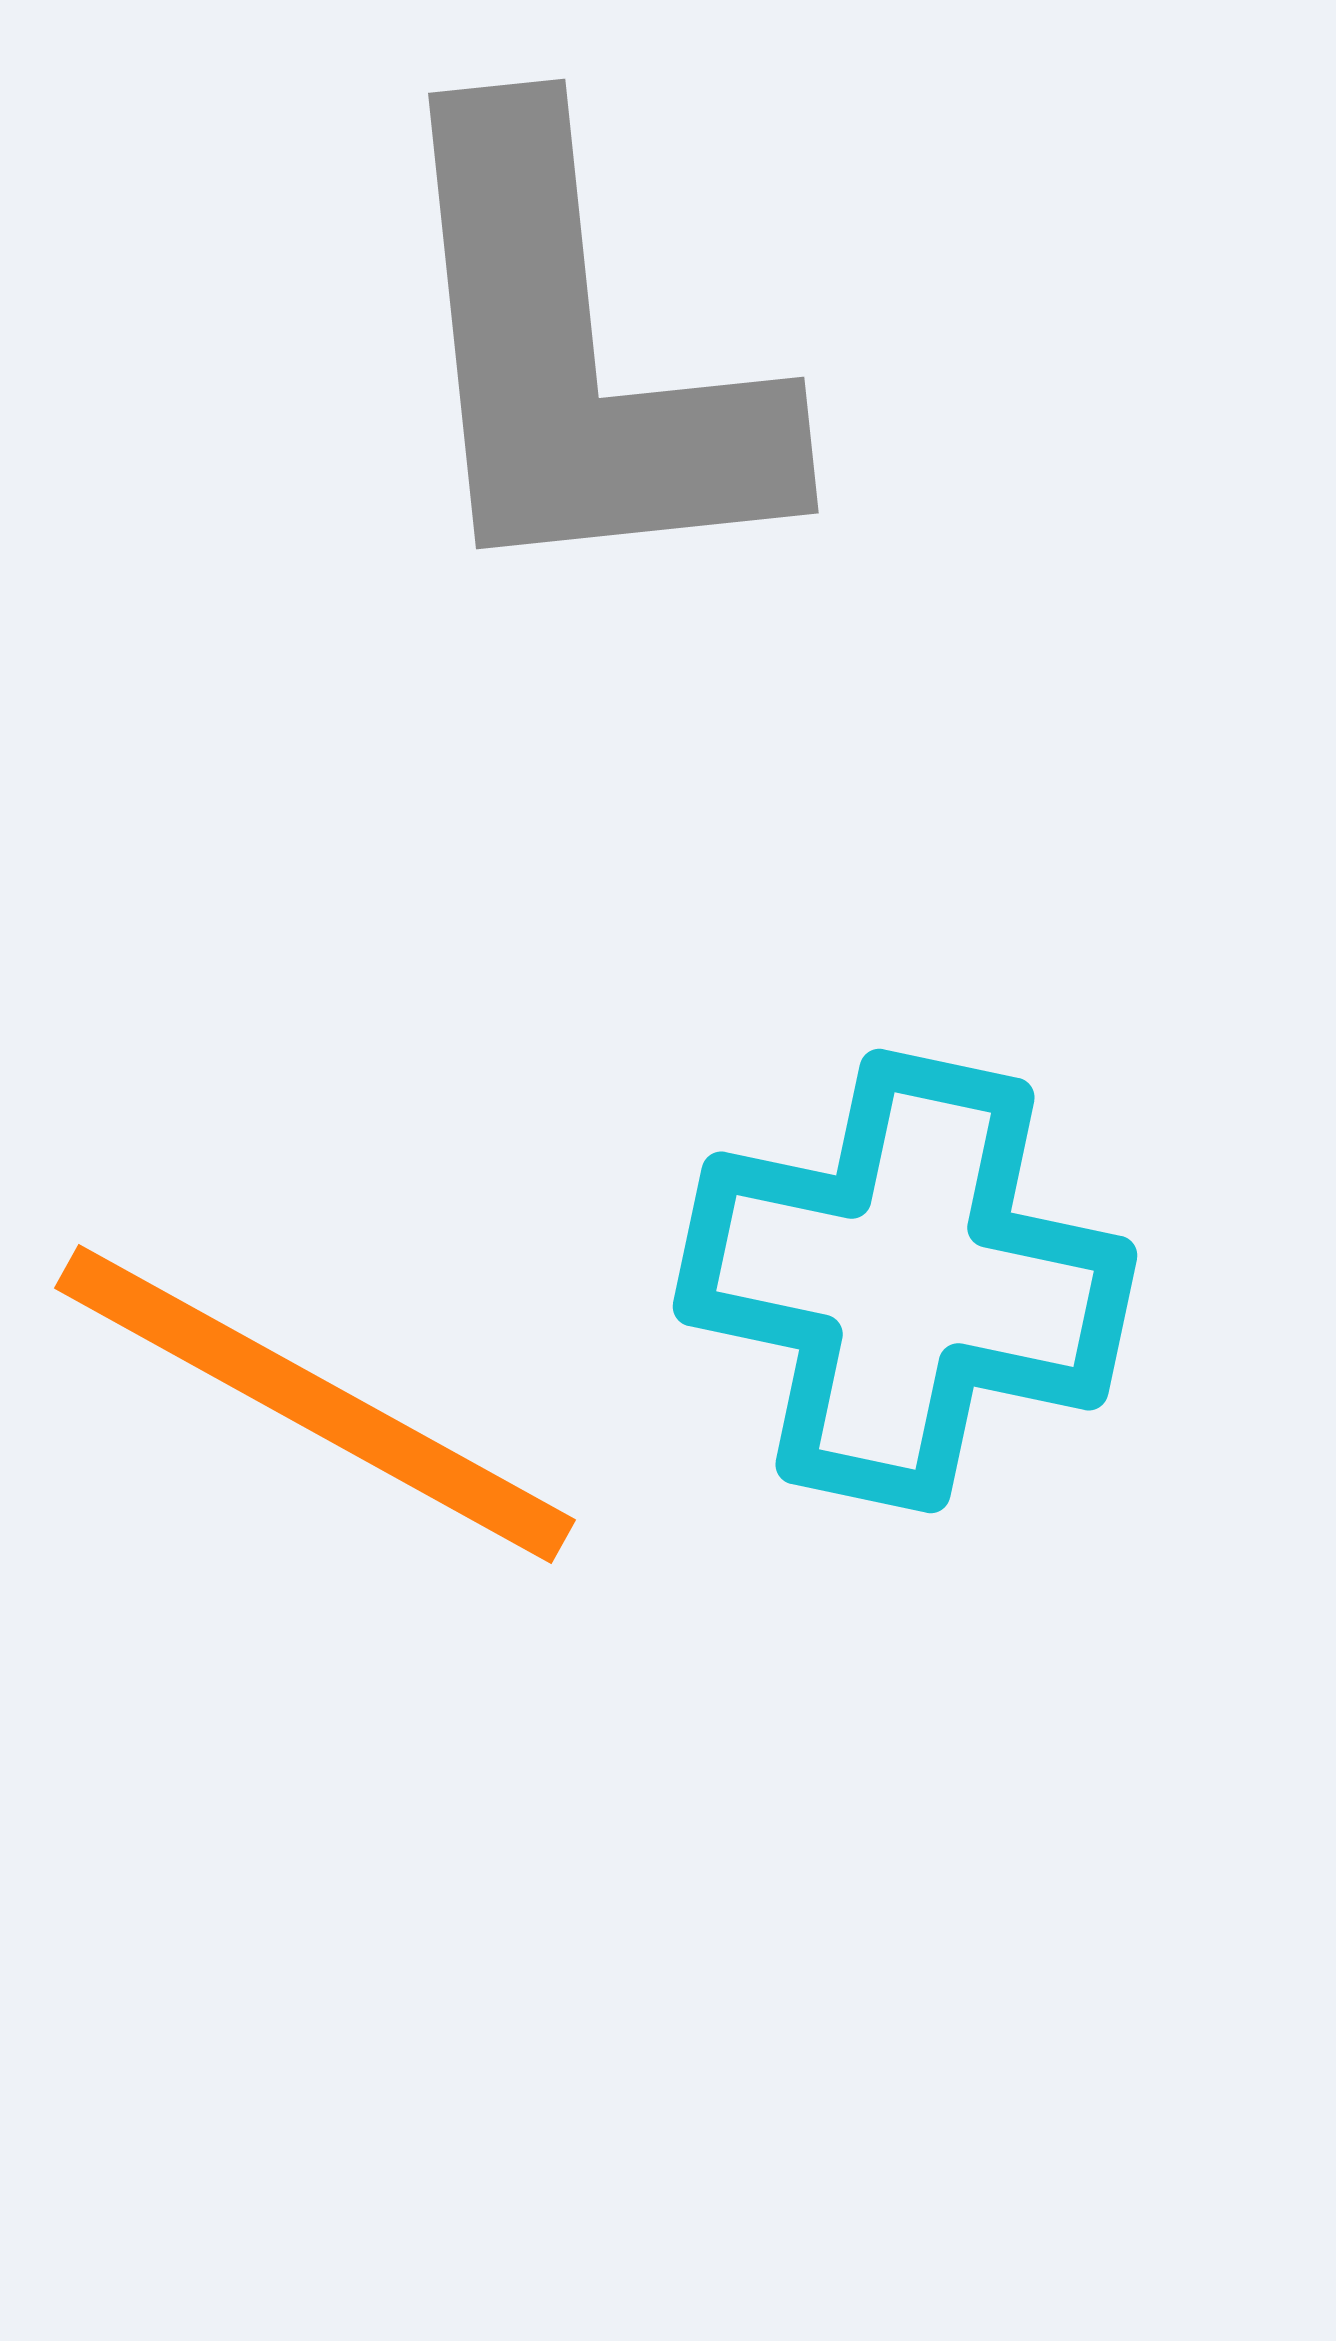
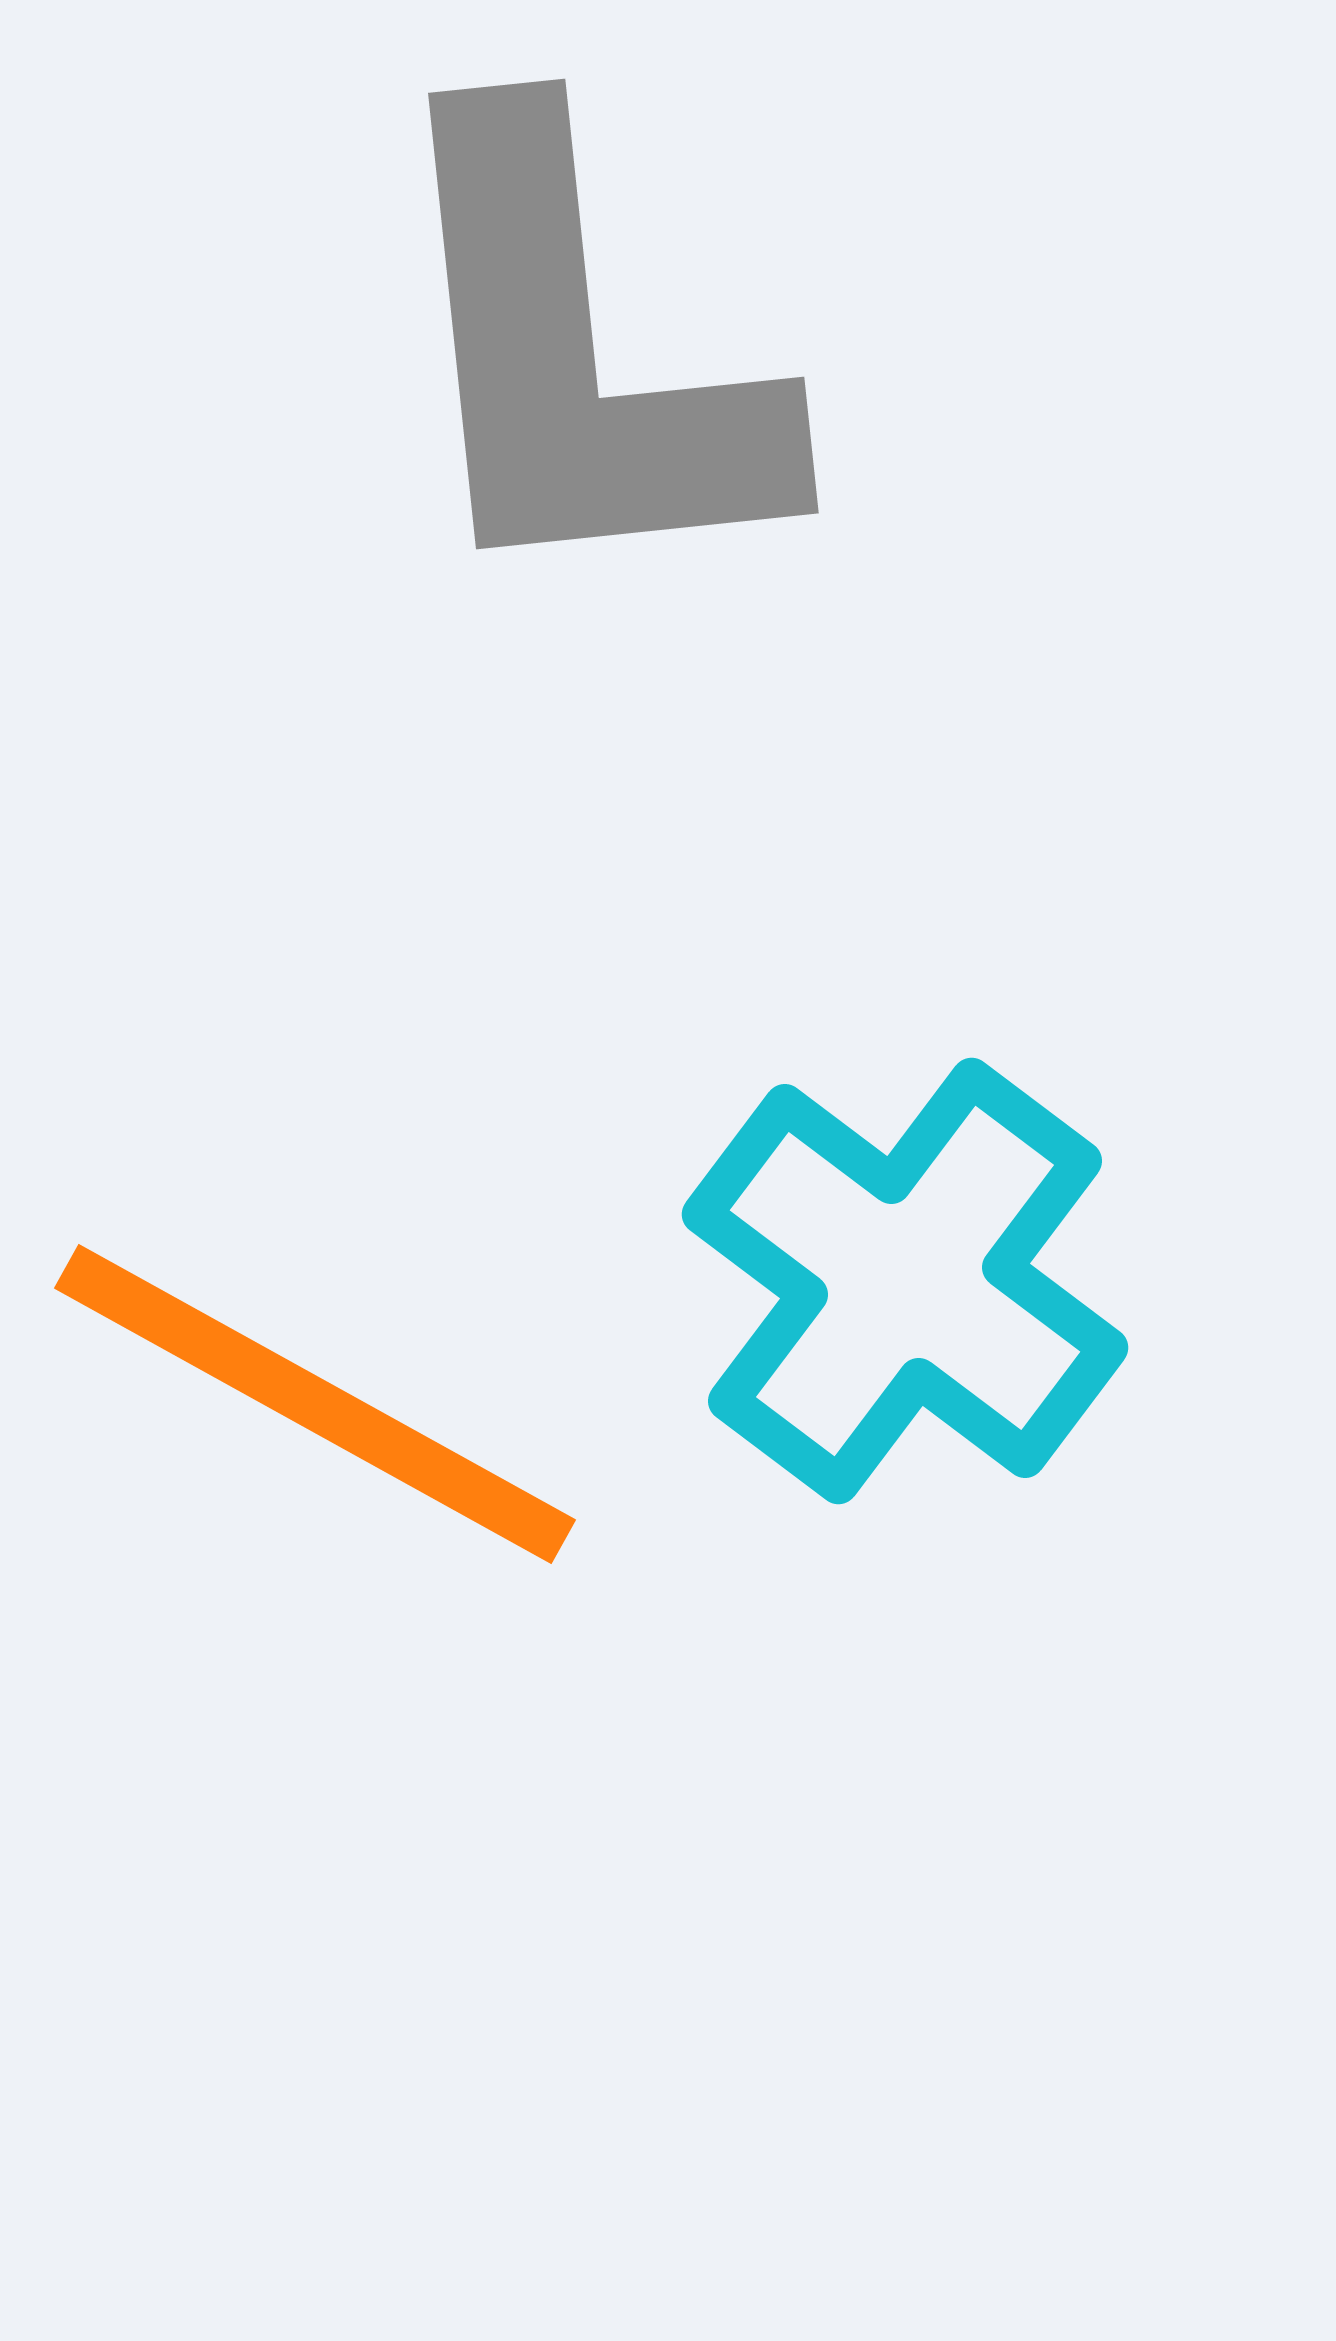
cyan cross: rotated 25 degrees clockwise
